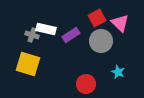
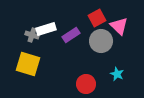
pink triangle: moved 1 px left, 3 px down
white rectangle: rotated 30 degrees counterclockwise
cyan star: moved 1 px left, 2 px down
